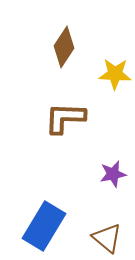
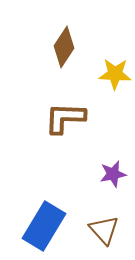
brown triangle: moved 3 px left, 8 px up; rotated 8 degrees clockwise
